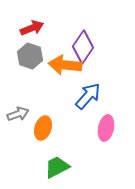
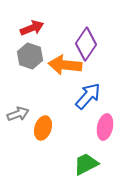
purple diamond: moved 3 px right, 3 px up
pink ellipse: moved 1 px left, 1 px up
green trapezoid: moved 29 px right, 3 px up
